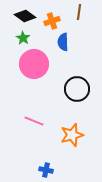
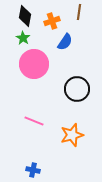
black diamond: rotated 65 degrees clockwise
blue semicircle: moved 2 px right; rotated 144 degrees counterclockwise
blue cross: moved 13 px left
